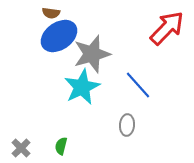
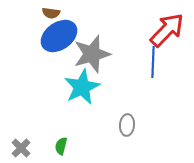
red arrow: moved 2 px down
blue line: moved 15 px right, 23 px up; rotated 44 degrees clockwise
